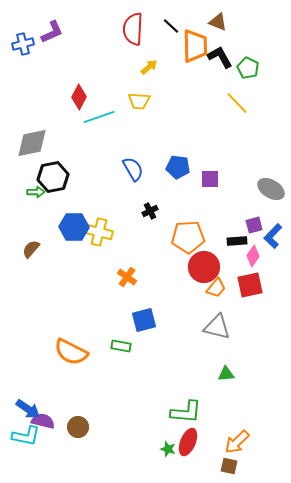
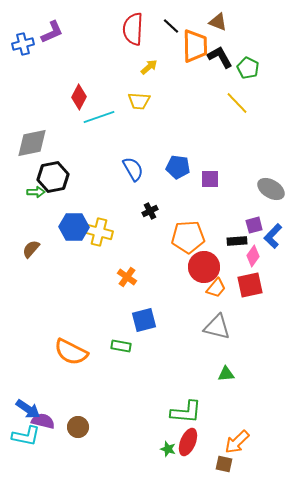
brown square at (229, 466): moved 5 px left, 2 px up
